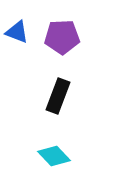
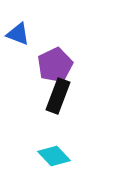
blue triangle: moved 1 px right, 2 px down
purple pentagon: moved 7 px left, 28 px down; rotated 24 degrees counterclockwise
